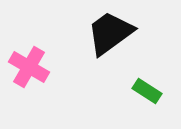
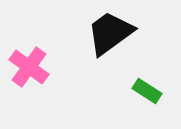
pink cross: rotated 6 degrees clockwise
